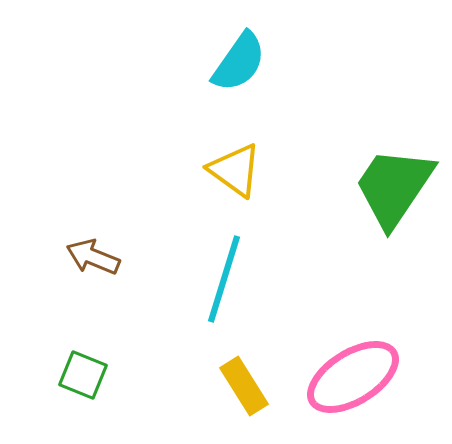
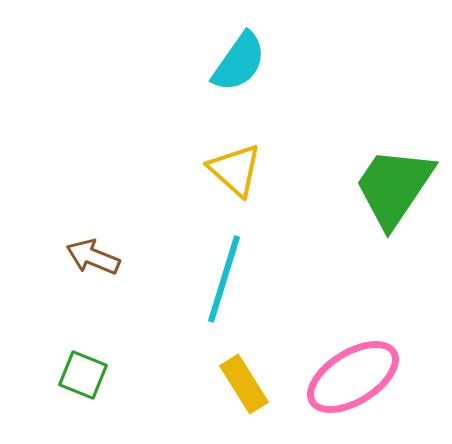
yellow triangle: rotated 6 degrees clockwise
yellow rectangle: moved 2 px up
